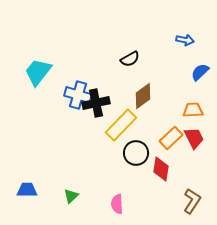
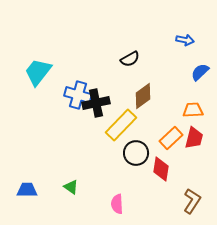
red trapezoid: rotated 40 degrees clockwise
green triangle: moved 9 px up; rotated 42 degrees counterclockwise
